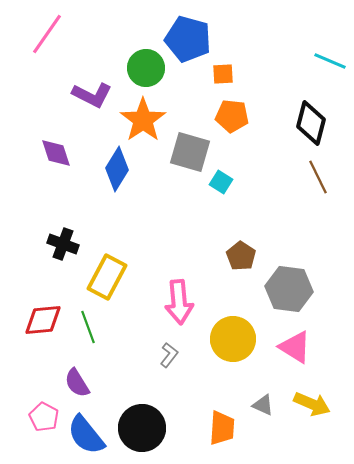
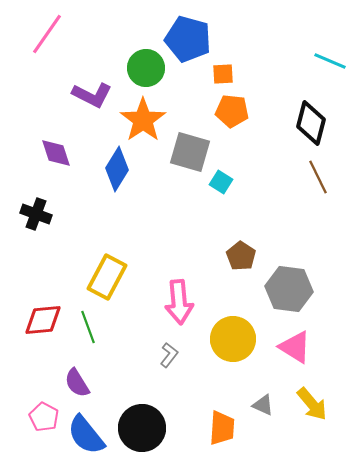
orange pentagon: moved 5 px up
black cross: moved 27 px left, 30 px up
yellow arrow: rotated 27 degrees clockwise
